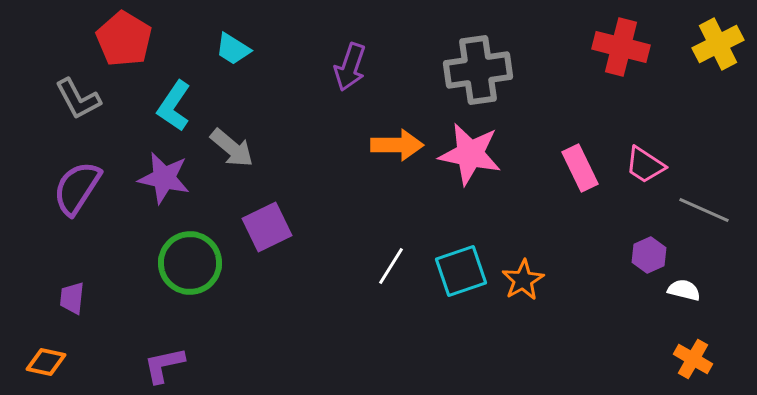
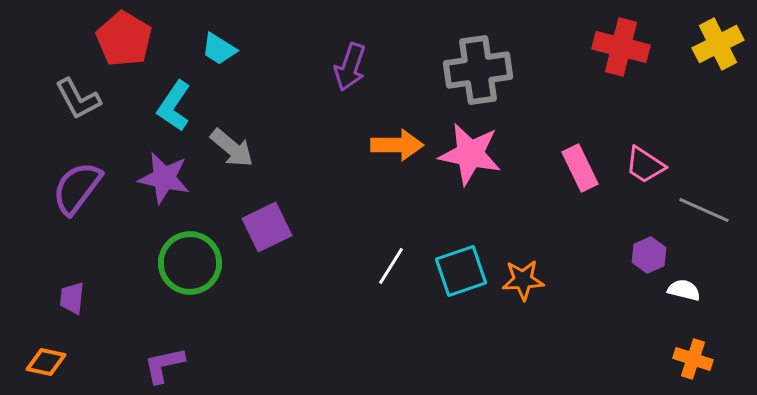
cyan trapezoid: moved 14 px left
purple semicircle: rotated 4 degrees clockwise
orange star: rotated 27 degrees clockwise
orange cross: rotated 12 degrees counterclockwise
